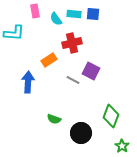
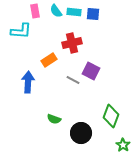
cyan rectangle: moved 2 px up
cyan semicircle: moved 8 px up
cyan L-shape: moved 7 px right, 2 px up
green star: moved 1 px right, 1 px up
